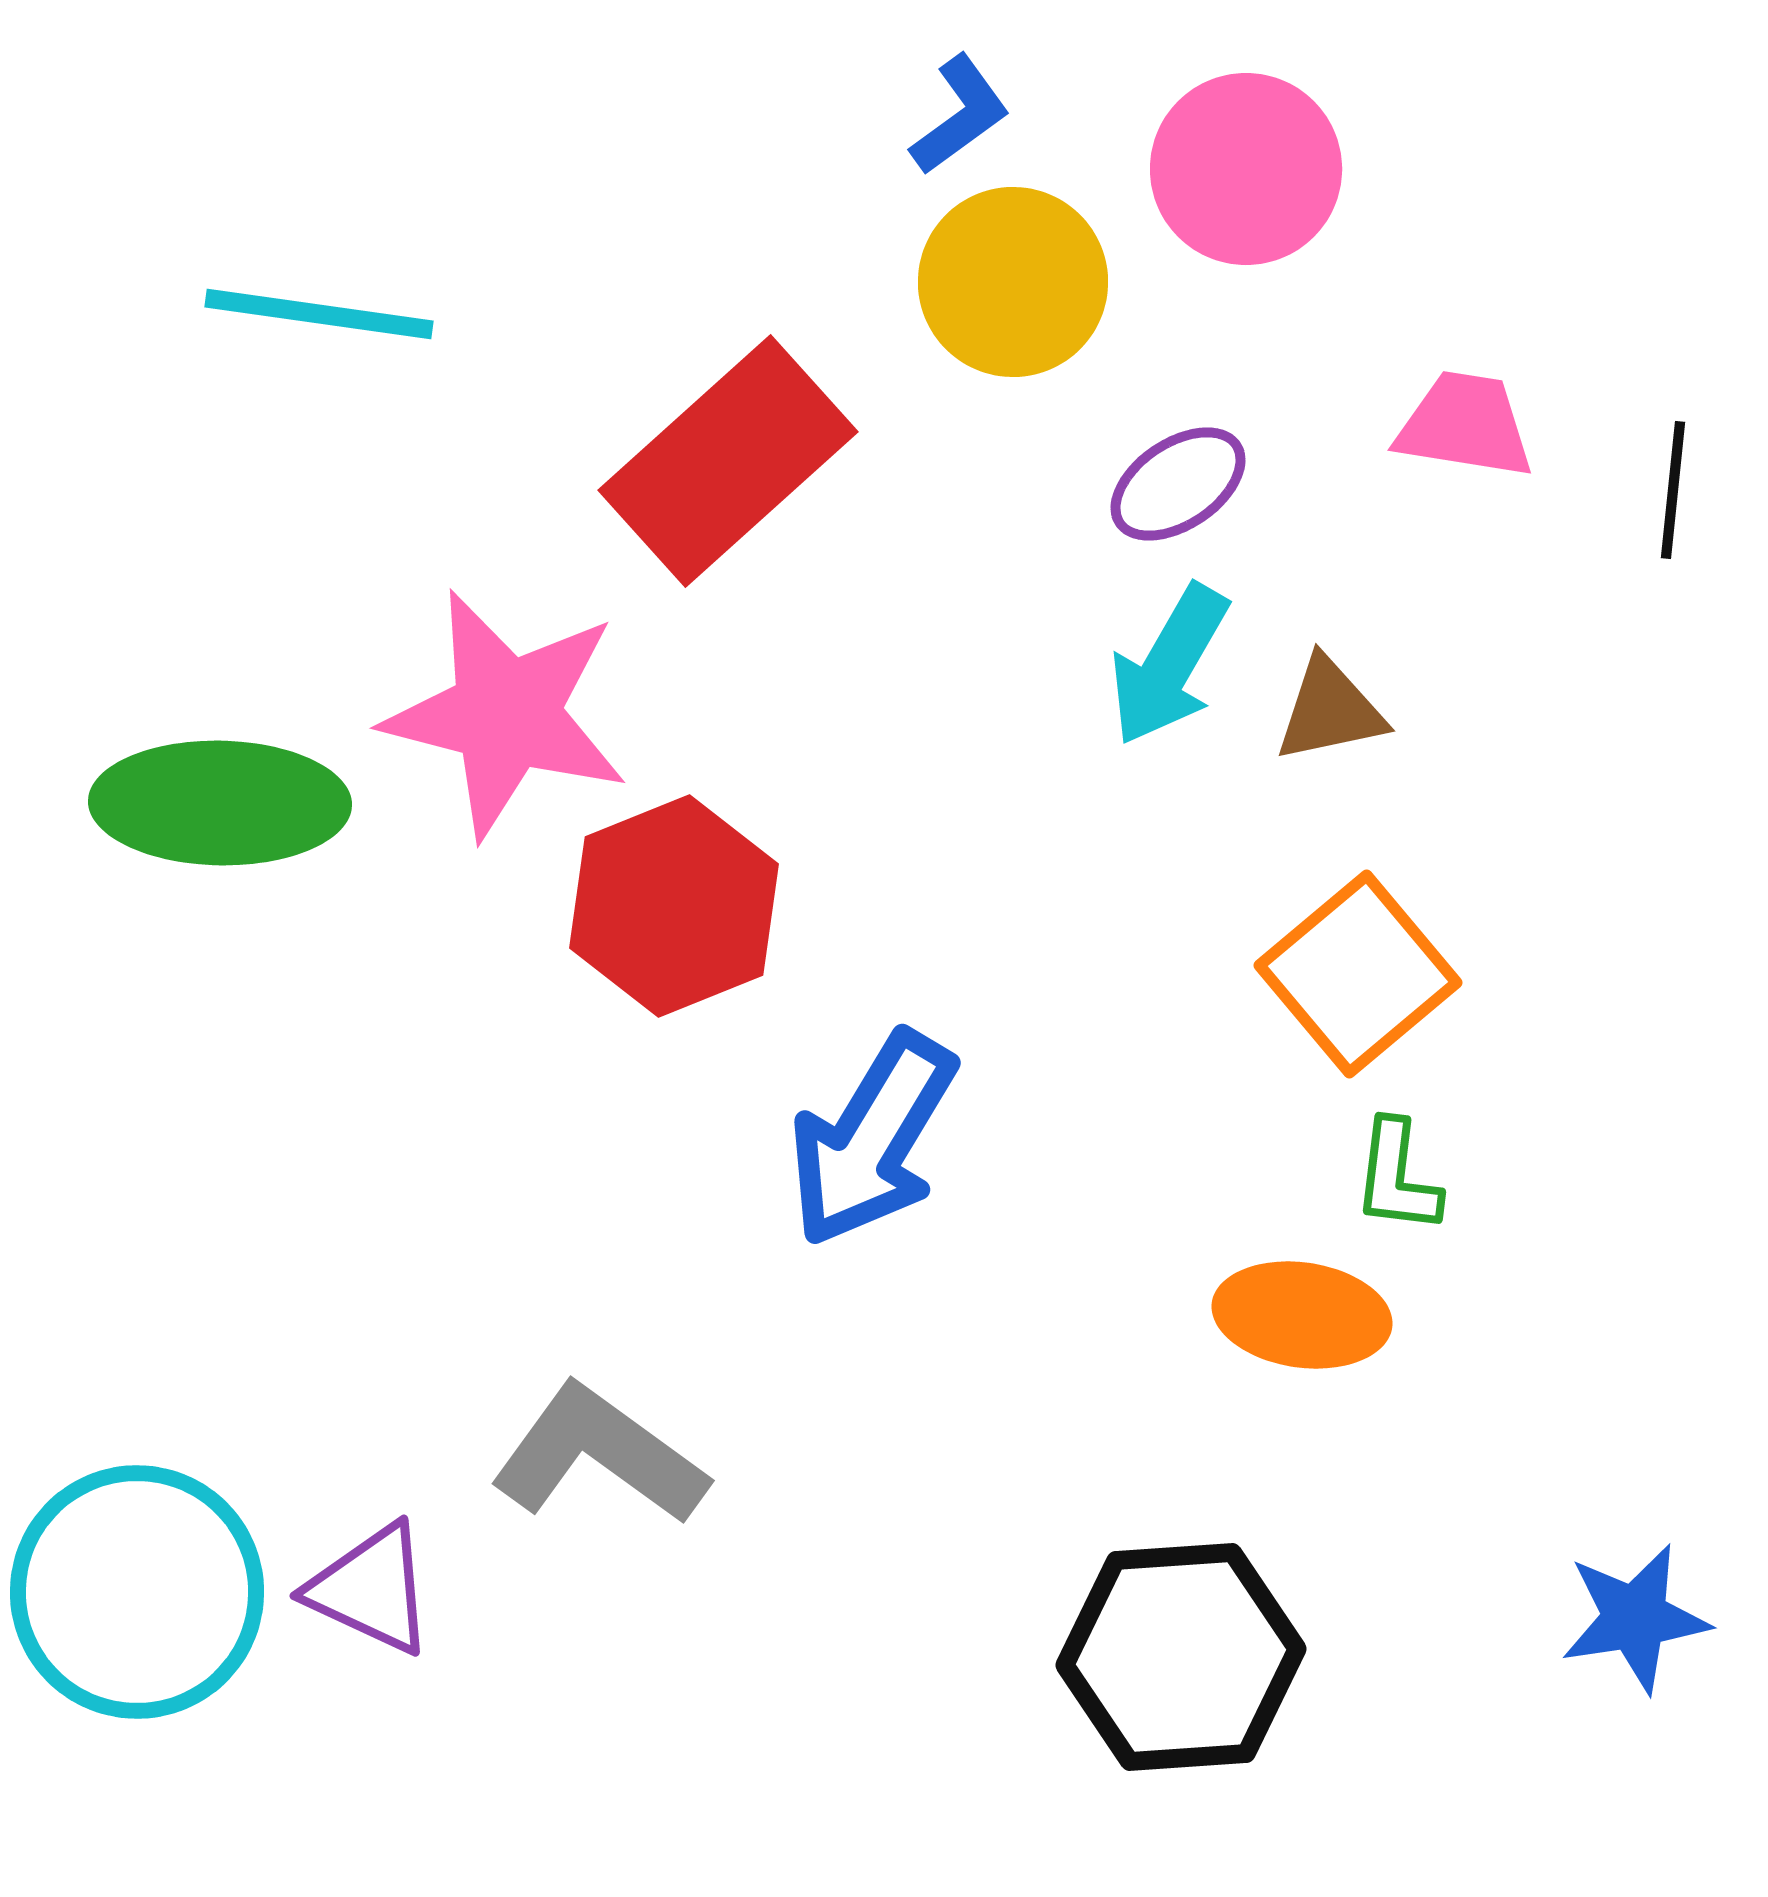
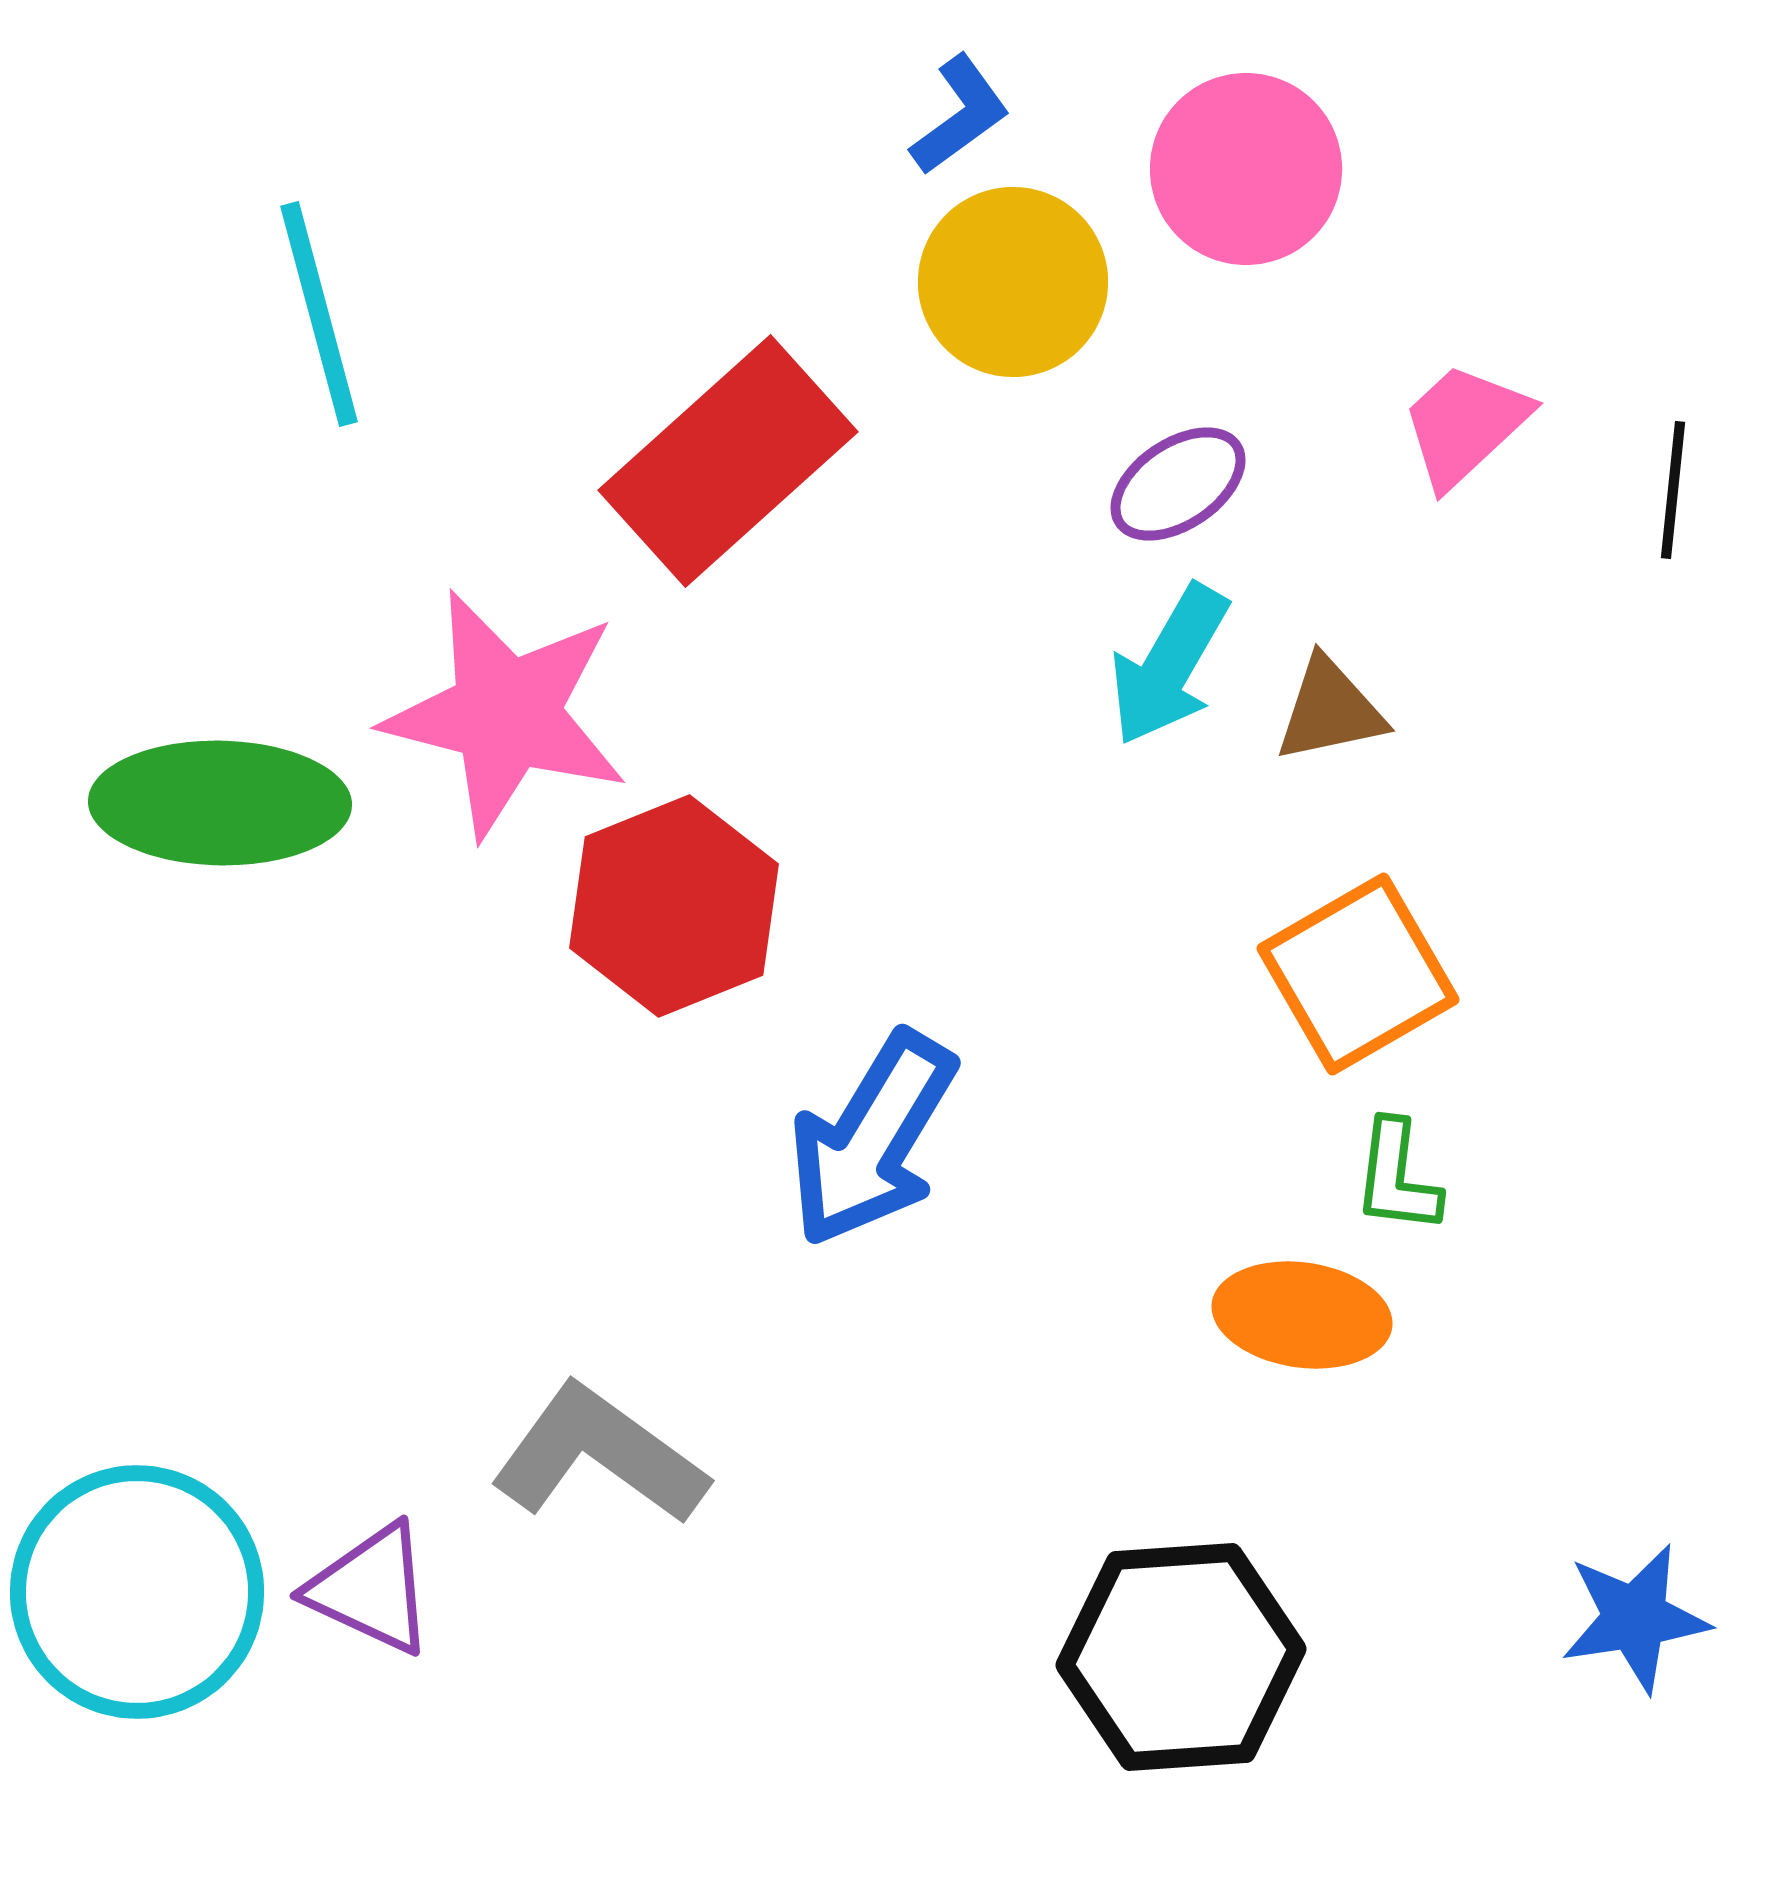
cyan line: rotated 67 degrees clockwise
pink trapezoid: rotated 52 degrees counterclockwise
orange square: rotated 10 degrees clockwise
